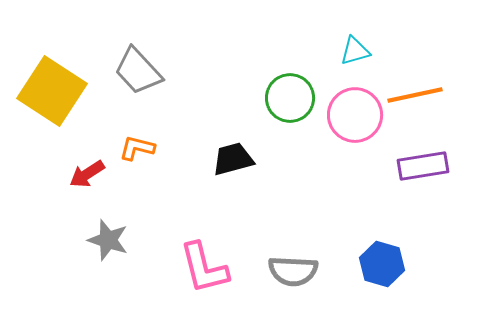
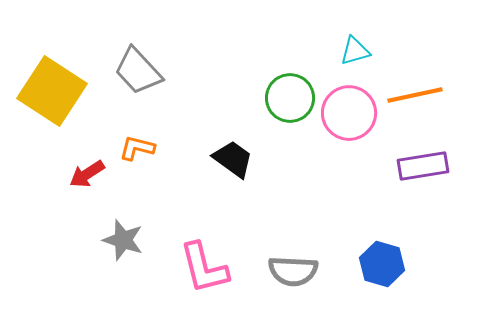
pink circle: moved 6 px left, 2 px up
black trapezoid: rotated 51 degrees clockwise
gray star: moved 15 px right
